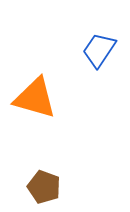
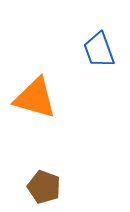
blue trapezoid: rotated 54 degrees counterclockwise
